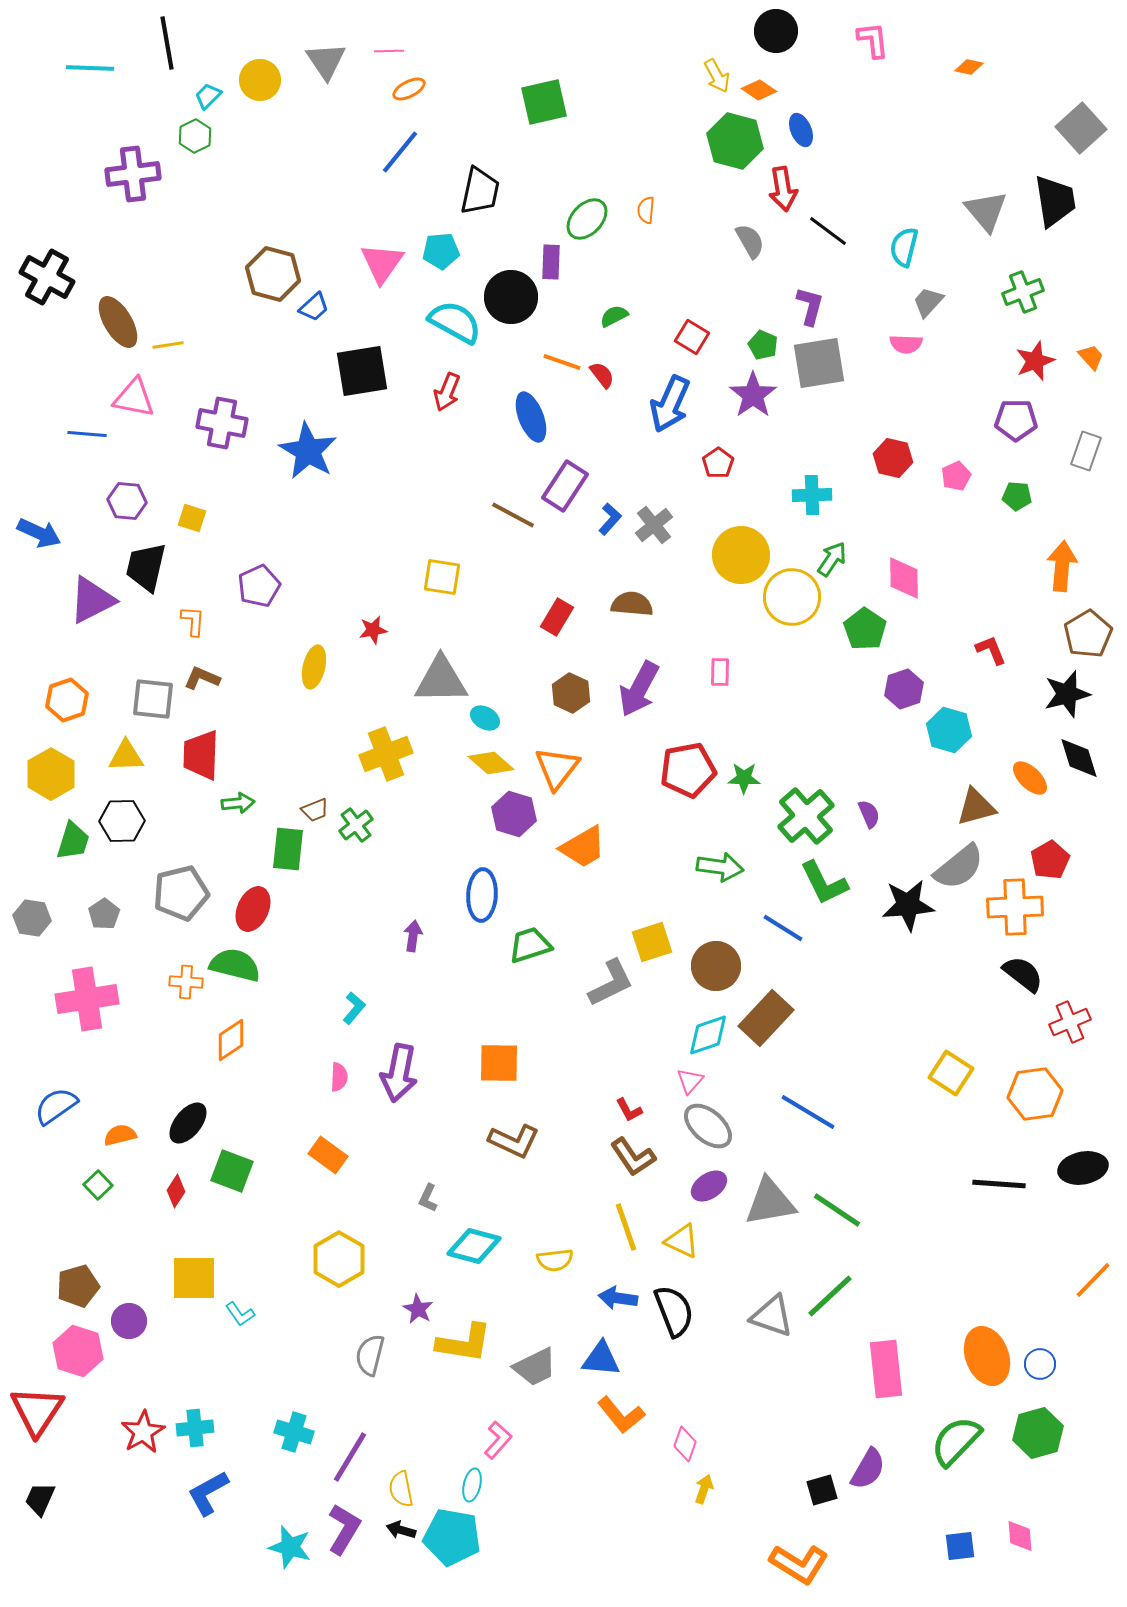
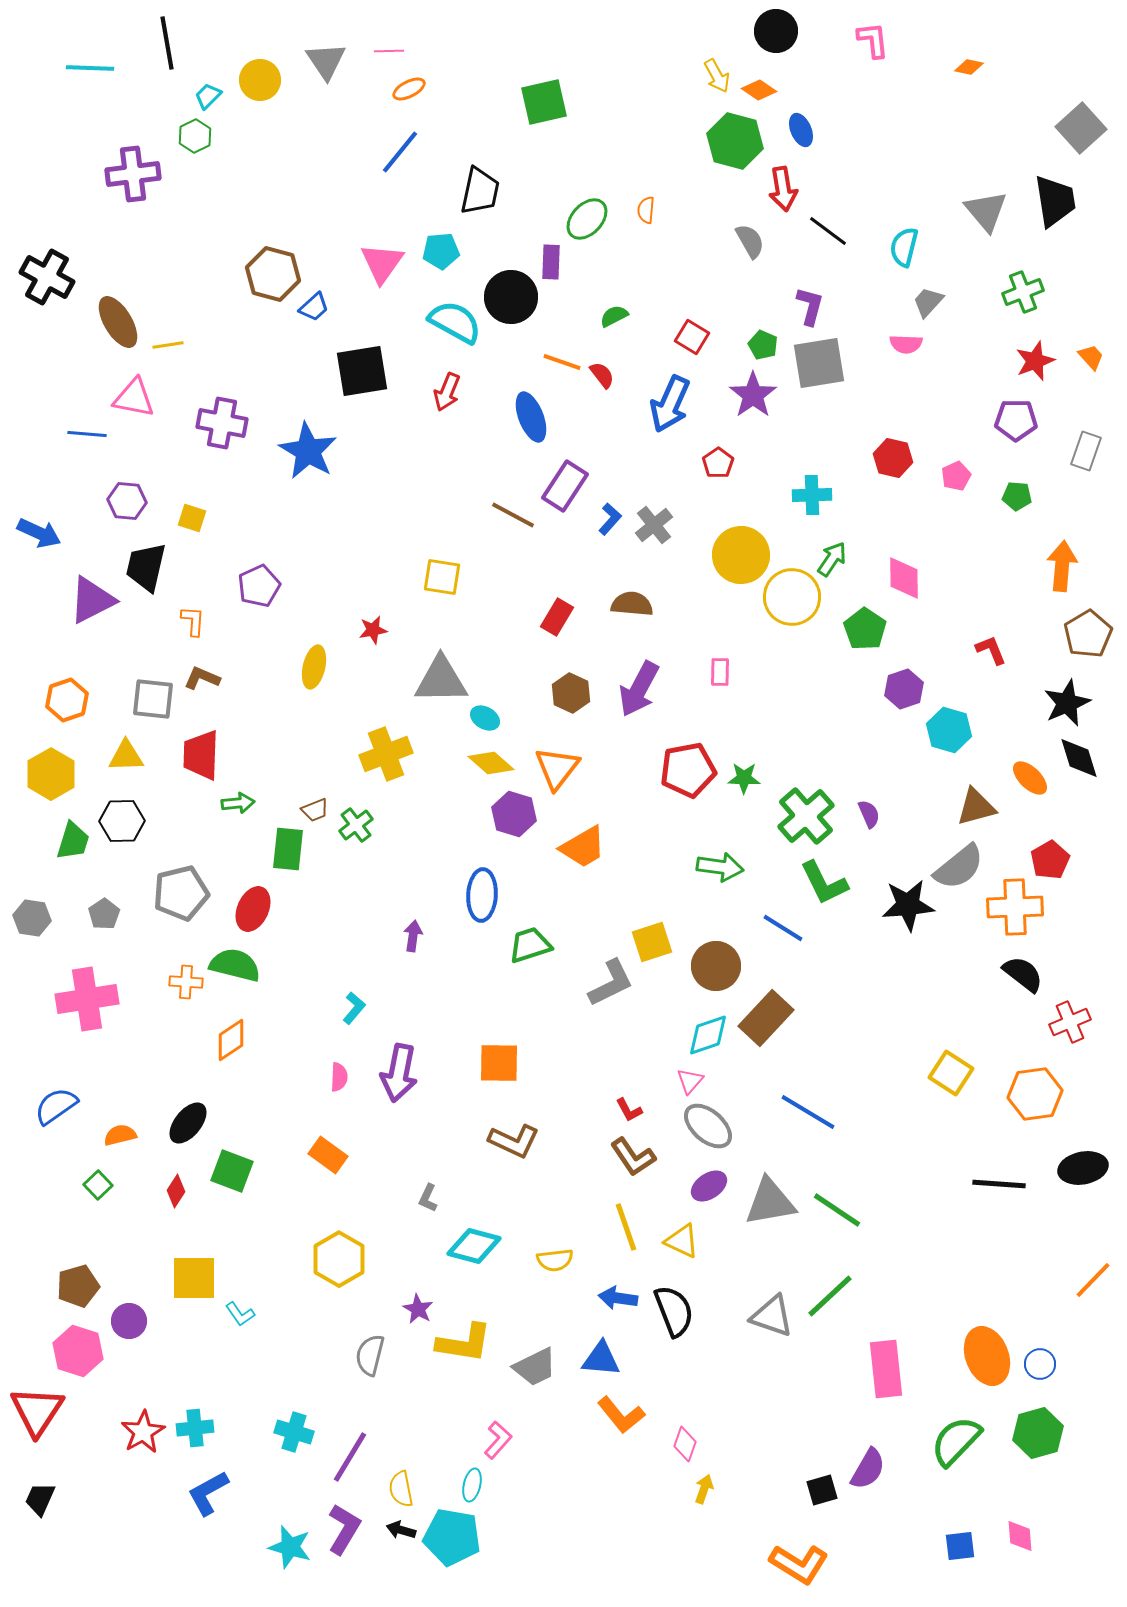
black star at (1067, 694): moved 9 px down; rotated 9 degrees counterclockwise
